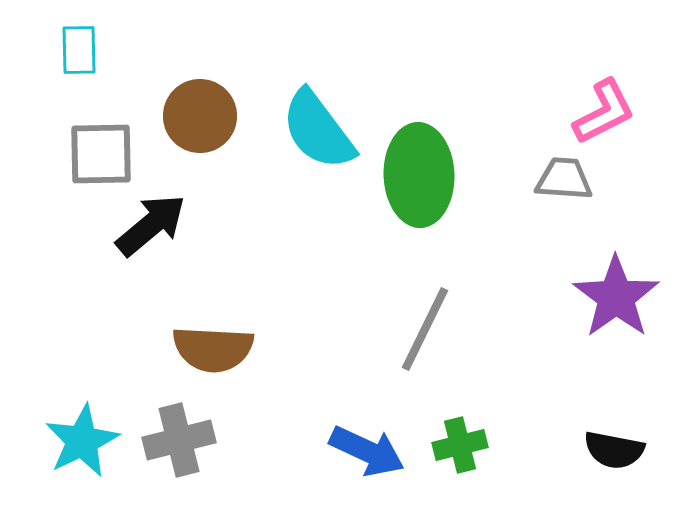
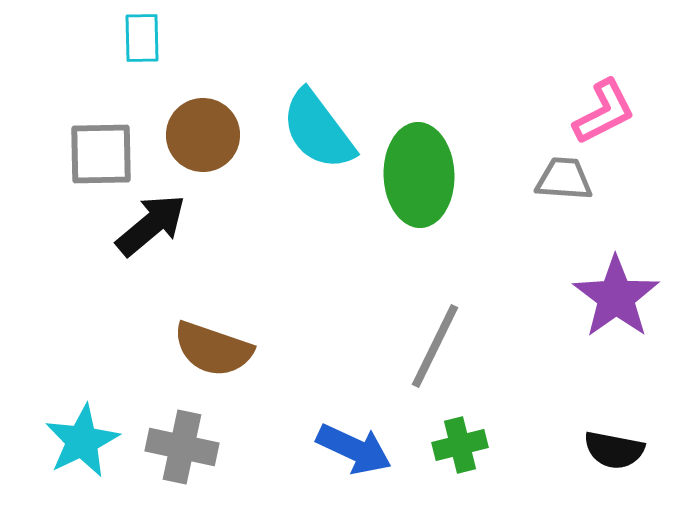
cyan rectangle: moved 63 px right, 12 px up
brown circle: moved 3 px right, 19 px down
gray line: moved 10 px right, 17 px down
brown semicircle: rotated 16 degrees clockwise
gray cross: moved 3 px right, 7 px down; rotated 26 degrees clockwise
blue arrow: moved 13 px left, 2 px up
